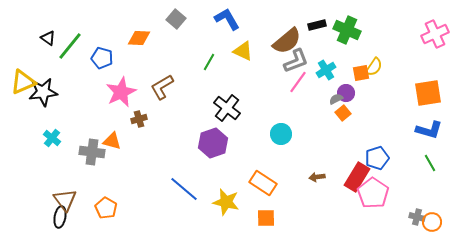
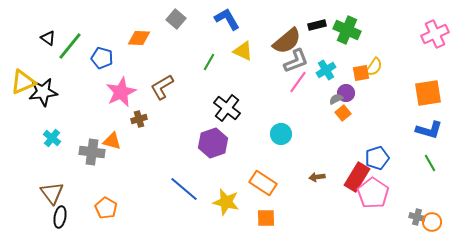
brown triangle at (65, 200): moved 13 px left, 7 px up
